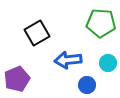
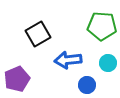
green pentagon: moved 1 px right, 3 px down
black square: moved 1 px right, 1 px down
